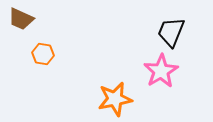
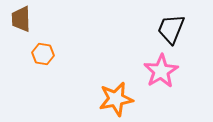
brown trapezoid: rotated 64 degrees clockwise
black trapezoid: moved 3 px up
orange star: moved 1 px right
